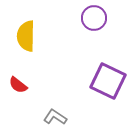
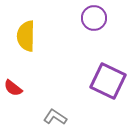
red semicircle: moved 5 px left, 3 px down
